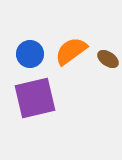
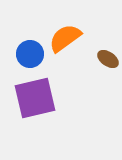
orange semicircle: moved 6 px left, 13 px up
